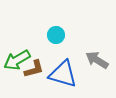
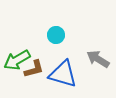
gray arrow: moved 1 px right, 1 px up
